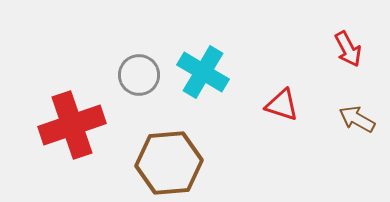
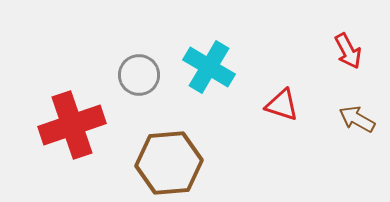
red arrow: moved 2 px down
cyan cross: moved 6 px right, 5 px up
